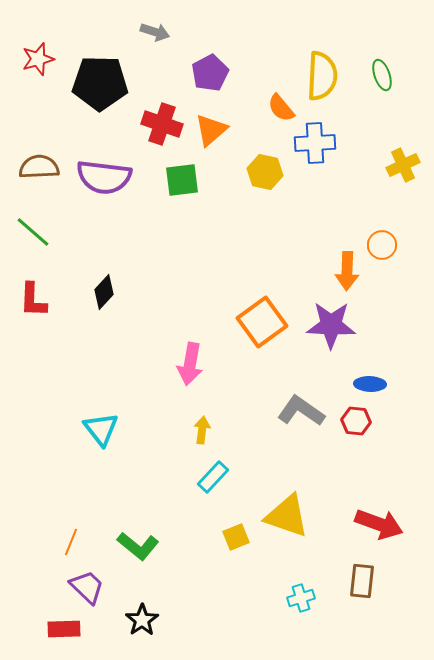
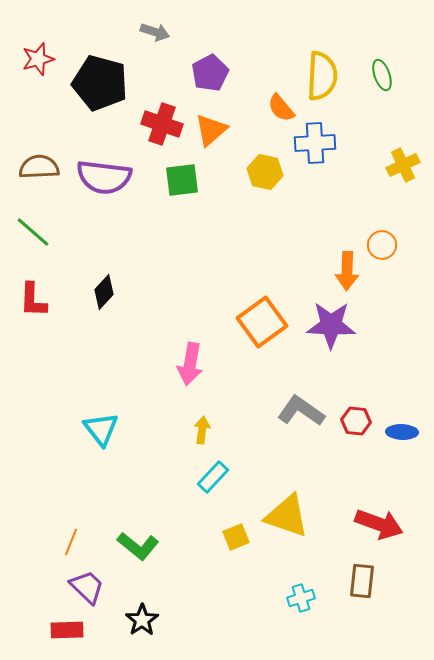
black pentagon: rotated 14 degrees clockwise
blue ellipse: moved 32 px right, 48 px down
red rectangle: moved 3 px right, 1 px down
